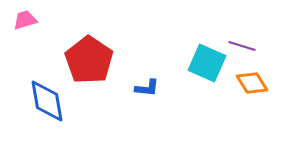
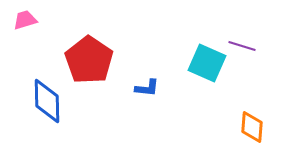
orange diamond: moved 44 px down; rotated 36 degrees clockwise
blue diamond: rotated 9 degrees clockwise
